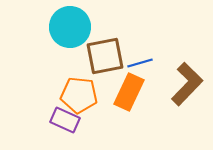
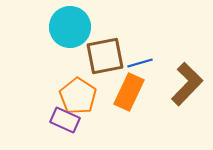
orange pentagon: moved 1 px left, 1 px down; rotated 27 degrees clockwise
